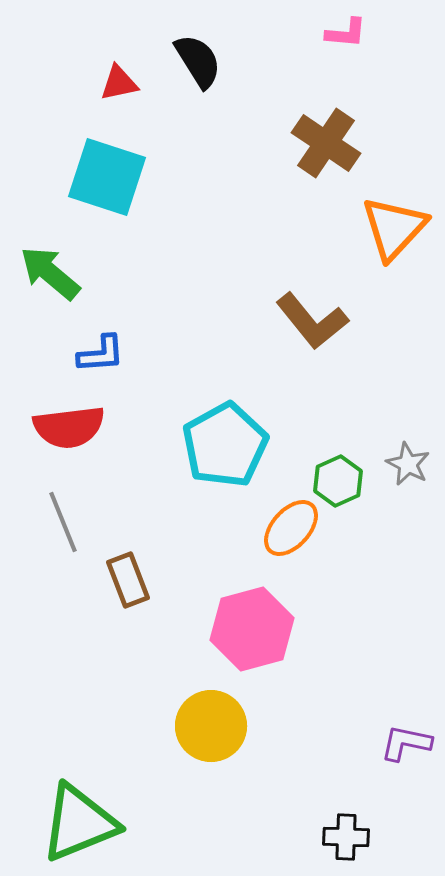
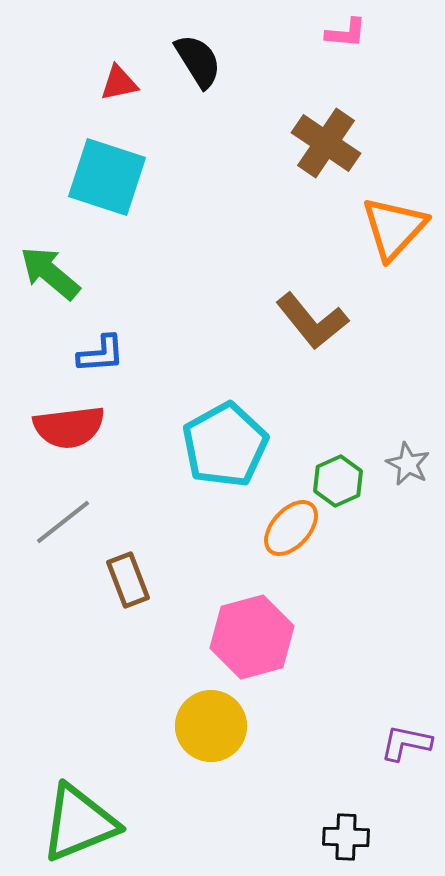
gray line: rotated 74 degrees clockwise
pink hexagon: moved 8 px down
